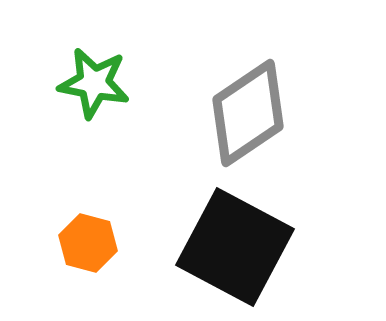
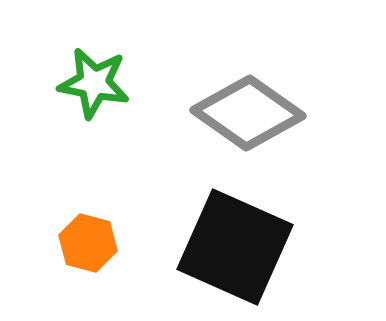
gray diamond: rotated 69 degrees clockwise
black square: rotated 4 degrees counterclockwise
